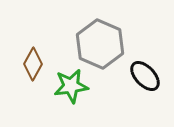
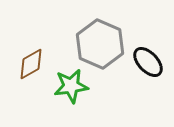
brown diamond: moved 2 px left; rotated 32 degrees clockwise
black ellipse: moved 3 px right, 14 px up
